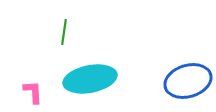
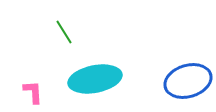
green line: rotated 40 degrees counterclockwise
cyan ellipse: moved 5 px right
